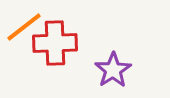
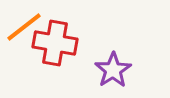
red cross: rotated 12 degrees clockwise
